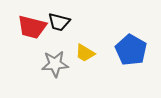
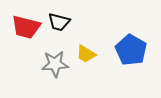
red trapezoid: moved 6 px left
yellow trapezoid: moved 1 px right, 1 px down
